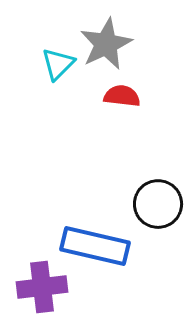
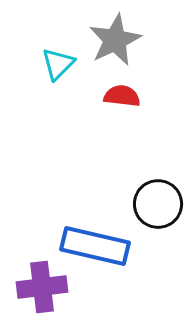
gray star: moved 9 px right, 4 px up
